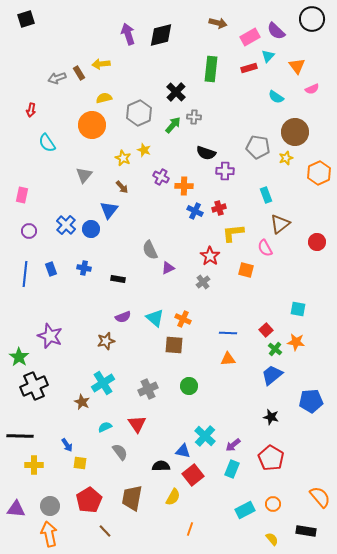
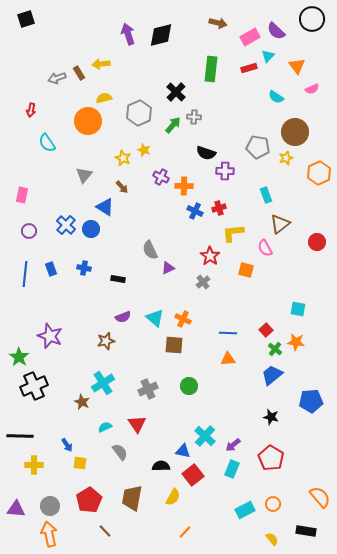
orange circle at (92, 125): moved 4 px left, 4 px up
blue triangle at (109, 210): moved 4 px left, 3 px up; rotated 36 degrees counterclockwise
orange line at (190, 529): moved 5 px left, 3 px down; rotated 24 degrees clockwise
